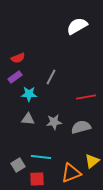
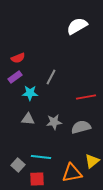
cyan star: moved 1 px right, 1 px up
gray square: rotated 16 degrees counterclockwise
orange triangle: moved 1 px right; rotated 10 degrees clockwise
